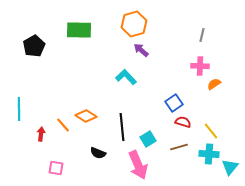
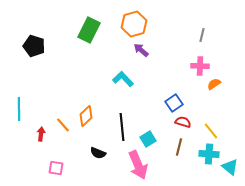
green rectangle: moved 10 px right; rotated 65 degrees counterclockwise
black pentagon: rotated 25 degrees counterclockwise
cyan L-shape: moved 3 px left, 2 px down
orange diamond: rotated 75 degrees counterclockwise
brown line: rotated 60 degrees counterclockwise
cyan triangle: rotated 30 degrees counterclockwise
